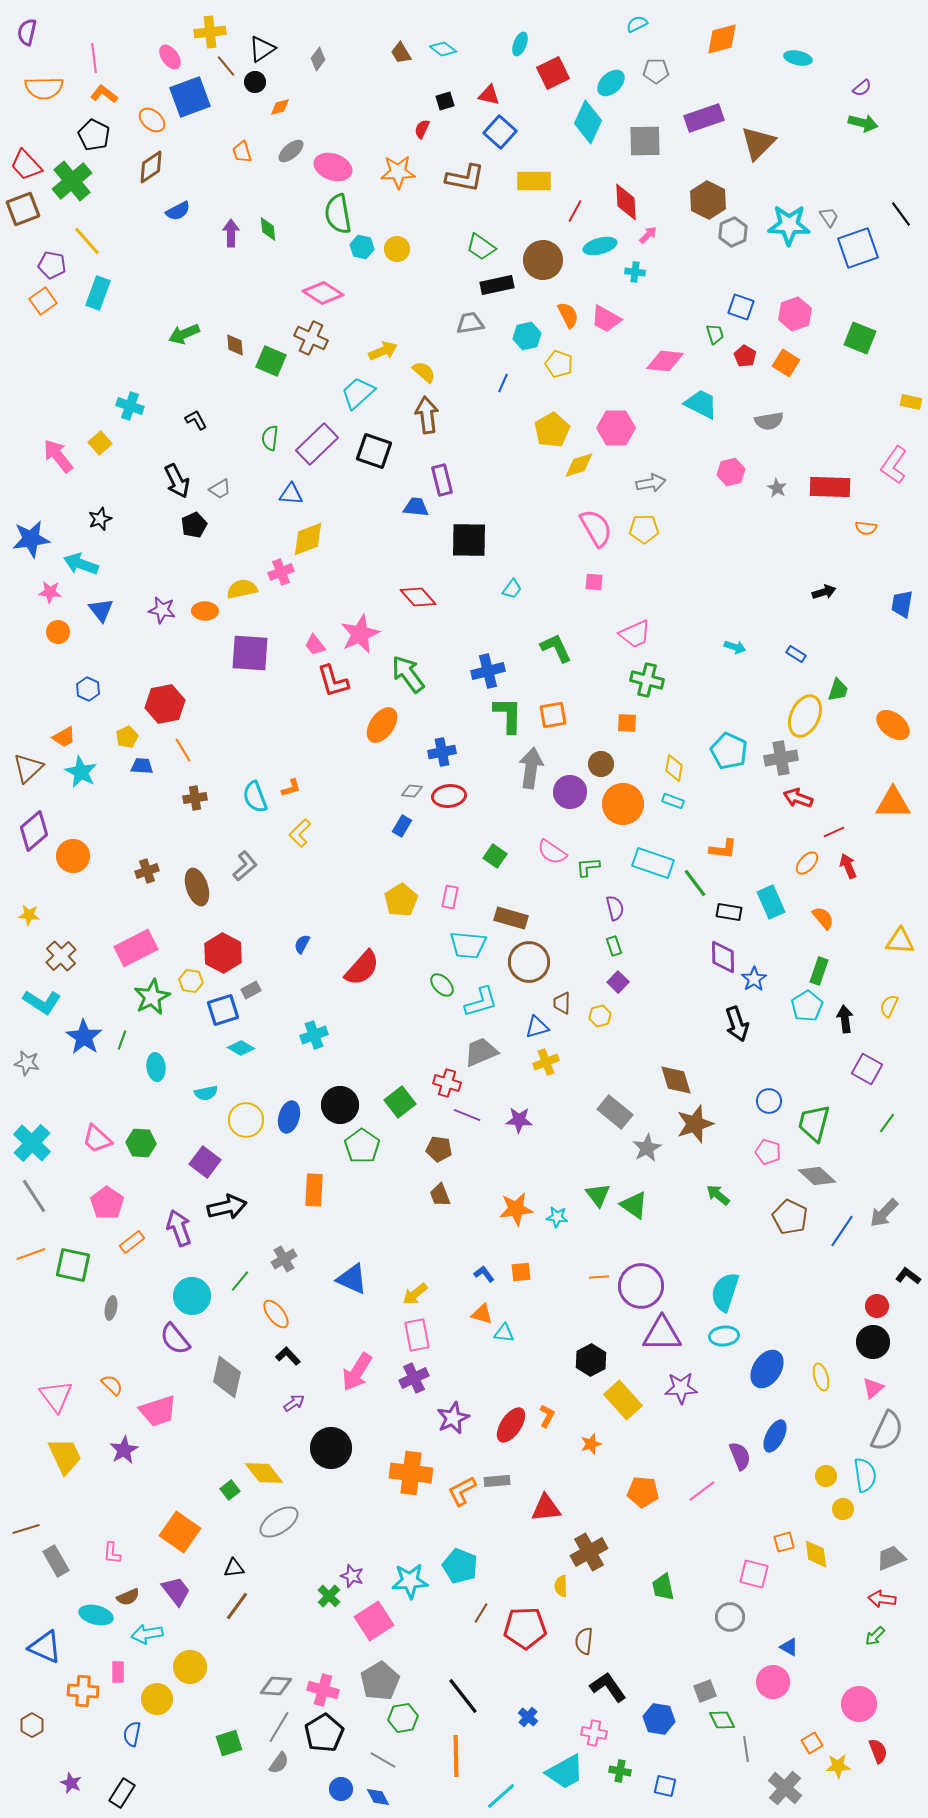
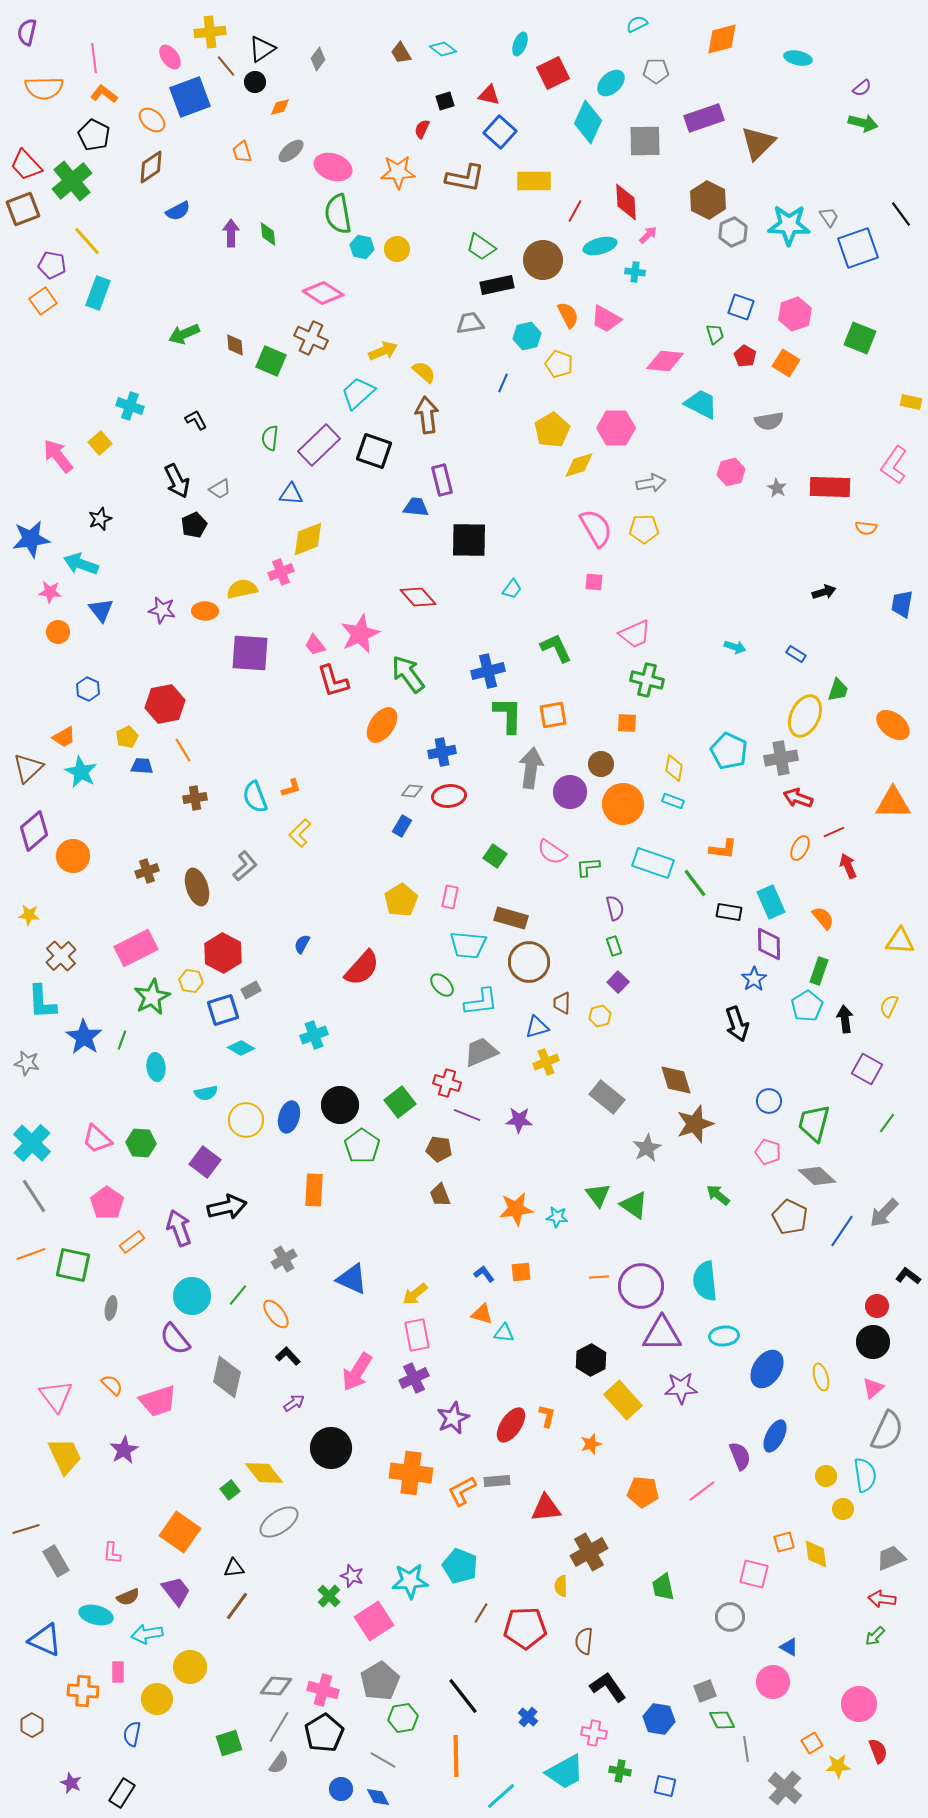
green diamond at (268, 229): moved 5 px down
purple rectangle at (317, 444): moved 2 px right, 1 px down
orange ellipse at (807, 863): moved 7 px left, 15 px up; rotated 15 degrees counterclockwise
purple diamond at (723, 957): moved 46 px right, 13 px up
cyan L-shape at (42, 1002): rotated 54 degrees clockwise
cyan L-shape at (481, 1002): rotated 9 degrees clockwise
gray rectangle at (615, 1112): moved 8 px left, 15 px up
green line at (240, 1281): moved 2 px left, 14 px down
cyan semicircle at (725, 1292): moved 20 px left, 11 px up; rotated 24 degrees counterclockwise
pink trapezoid at (158, 1411): moved 10 px up
orange L-shape at (547, 1416): rotated 15 degrees counterclockwise
blue triangle at (45, 1647): moved 7 px up
